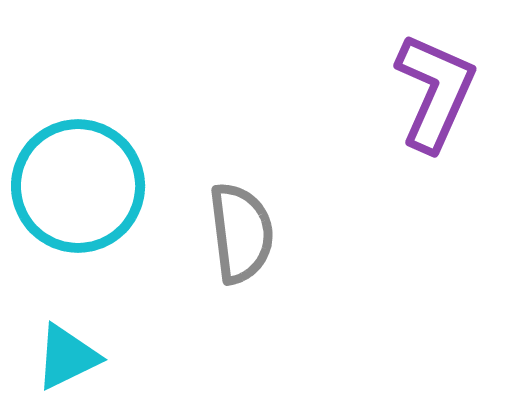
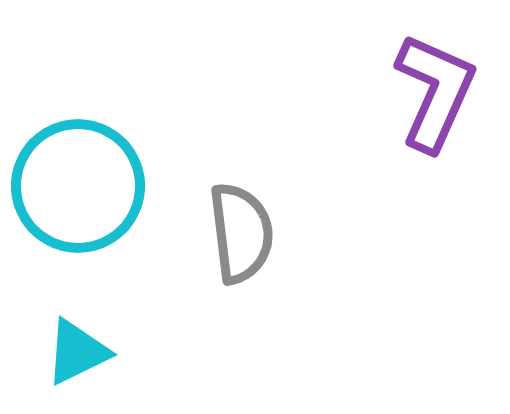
cyan triangle: moved 10 px right, 5 px up
